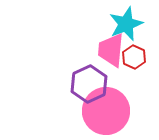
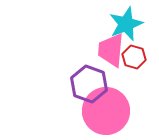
red hexagon: rotated 10 degrees counterclockwise
purple hexagon: rotated 15 degrees counterclockwise
